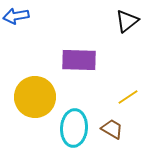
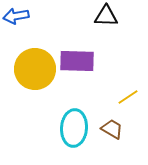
black triangle: moved 21 px left, 5 px up; rotated 40 degrees clockwise
purple rectangle: moved 2 px left, 1 px down
yellow circle: moved 28 px up
